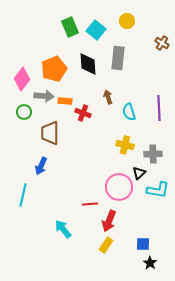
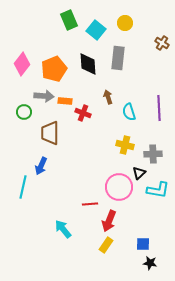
yellow circle: moved 2 px left, 2 px down
green rectangle: moved 1 px left, 7 px up
pink diamond: moved 15 px up
cyan line: moved 8 px up
black star: rotated 24 degrees counterclockwise
